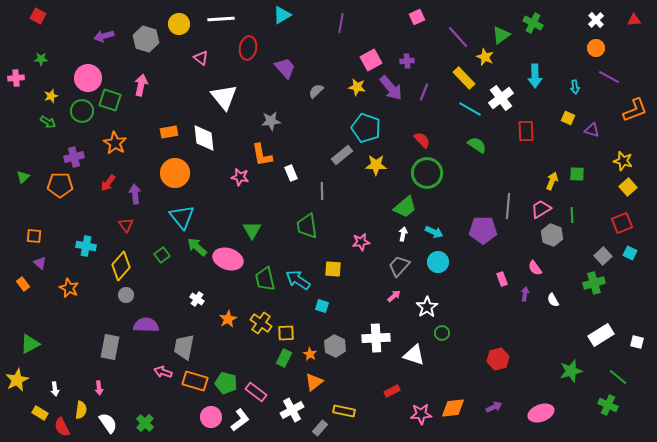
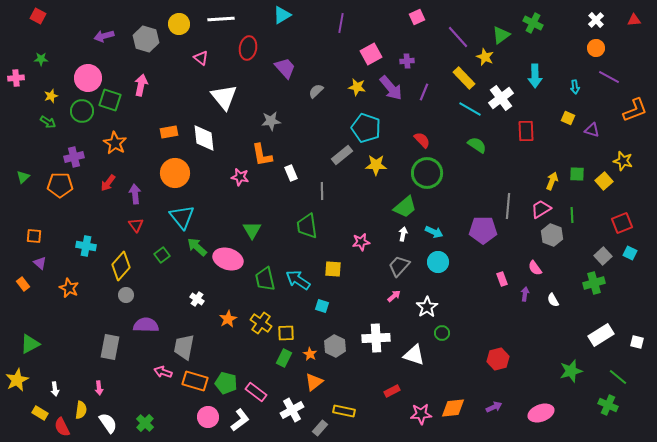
pink square at (371, 60): moved 6 px up
yellow square at (628, 187): moved 24 px left, 6 px up
red triangle at (126, 225): moved 10 px right
pink circle at (211, 417): moved 3 px left
